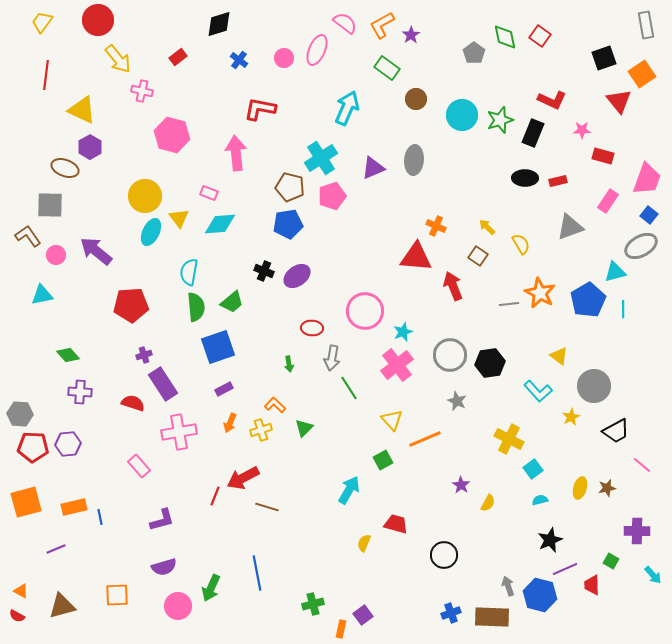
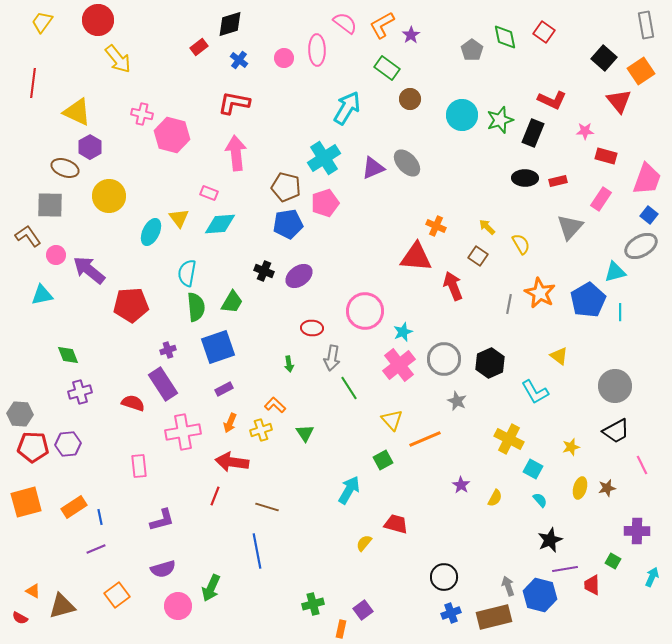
black diamond at (219, 24): moved 11 px right
red square at (540, 36): moved 4 px right, 4 px up
pink ellipse at (317, 50): rotated 24 degrees counterclockwise
gray pentagon at (474, 53): moved 2 px left, 3 px up
red rectangle at (178, 57): moved 21 px right, 10 px up
black square at (604, 58): rotated 30 degrees counterclockwise
orange square at (642, 74): moved 1 px left, 3 px up
red line at (46, 75): moved 13 px left, 8 px down
pink cross at (142, 91): moved 23 px down
brown circle at (416, 99): moved 6 px left
cyan arrow at (347, 108): rotated 8 degrees clockwise
red L-shape at (260, 109): moved 26 px left, 6 px up
yellow triangle at (82, 110): moved 5 px left, 2 px down
pink star at (582, 130): moved 3 px right, 1 px down
red rectangle at (603, 156): moved 3 px right
cyan cross at (321, 158): moved 3 px right
gray ellipse at (414, 160): moved 7 px left, 3 px down; rotated 48 degrees counterclockwise
brown pentagon at (290, 187): moved 4 px left
yellow circle at (145, 196): moved 36 px left
pink pentagon at (332, 196): moved 7 px left, 7 px down
pink rectangle at (608, 201): moved 7 px left, 2 px up
gray triangle at (570, 227): rotated 28 degrees counterclockwise
purple arrow at (96, 251): moved 7 px left, 19 px down
cyan semicircle at (189, 272): moved 2 px left, 1 px down
purple ellipse at (297, 276): moved 2 px right
green trapezoid at (232, 302): rotated 20 degrees counterclockwise
gray line at (509, 304): rotated 72 degrees counterclockwise
cyan line at (623, 309): moved 3 px left, 3 px down
green diamond at (68, 355): rotated 20 degrees clockwise
purple cross at (144, 355): moved 24 px right, 5 px up
gray circle at (450, 355): moved 6 px left, 4 px down
black hexagon at (490, 363): rotated 16 degrees counterclockwise
pink cross at (397, 365): moved 2 px right
gray circle at (594, 386): moved 21 px right
cyan L-shape at (538, 391): moved 3 px left, 1 px down; rotated 12 degrees clockwise
purple cross at (80, 392): rotated 20 degrees counterclockwise
yellow star at (571, 417): moved 30 px down; rotated 12 degrees clockwise
green triangle at (304, 428): moved 1 px right, 5 px down; rotated 18 degrees counterclockwise
pink cross at (179, 432): moved 4 px right
pink line at (642, 465): rotated 24 degrees clockwise
pink rectangle at (139, 466): rotated 35 degrees clockwise
cyan square at (533, 469): rotated 24 degrees counterclockwise
red arrow at (243, 478): moved 11 px left, 16 px up; rotated 36 degrees clockwise
cyan semicircle at (540, 500): rotated 63 degrees clockwise
yellow semicircle at (488, 503): moved 7 px right, 5 px up
orange rectangle at (74, 507): rotated 20 degrees counterclockwise
yellow semicircle at (364, 543): rotated 18 degrees clockwise
purple line at (56, 549): moved 40 px right
black circle at (444, 555): moved 22 px down
green square at (611, 561): moved 2 px right
purple semicircle at (164, 567): moved 1 px left, 2 px down
purple line at (565, 569): rotated 15 degrees clockwise
blue line at (257, 573): moved 22 px up
cyan arrow at (653, 575): moved 1 px left, 2 px down; rotated 114 degrees counterclockwise
orange triangle at (21, 591): moved 12 px right
orange square at (117, 595): rotated 35 degrees counterclockwise
purple square at (363, 615): moved 5 px up
red semicircle at (17, 616): moved 3 px right, 2 px down
brown rectangle at (492, 617): moved 2 px right; rotated 16 degrees counterclockwise
